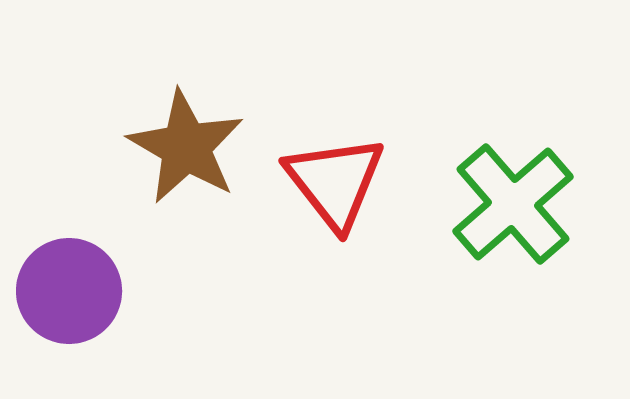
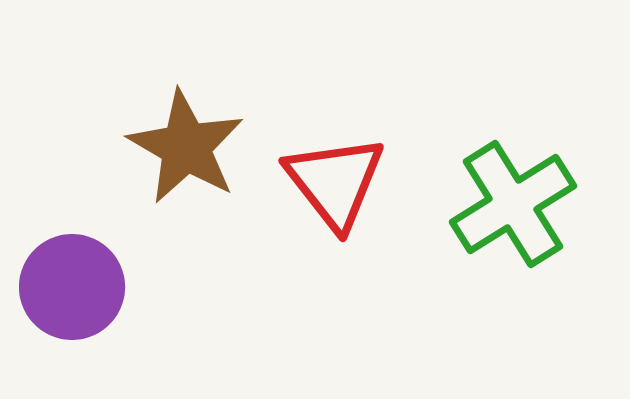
green cross: rotated 9 degrees clockwise
purple circle: moved 3 px right, 4 px up
